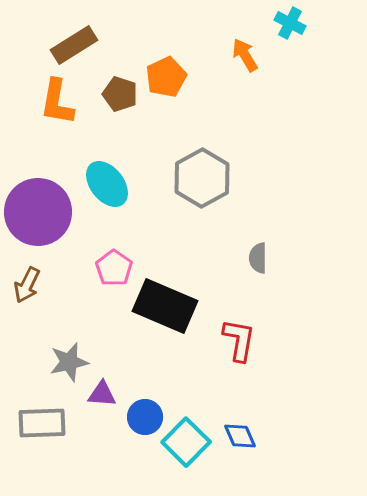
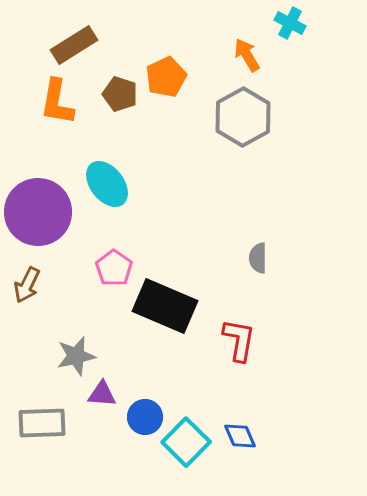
orange arrow: moved 2 px right
gray hexagon: moved 41 px right, 61 px up
gray star: moved 7 px right, 6 px up
